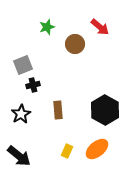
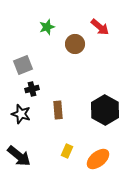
black cross: moved 1 px left, 4 px down
black star: rotated 24 degrees counterclockwise
orange ellipse: moved 1 px right, 10 px down
